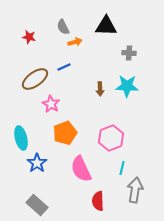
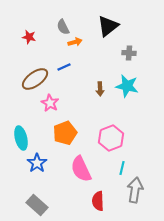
black triangle: moved 2 px right; rotated 40 degrees counterclockwise
cyan star: rotated 10 degrees clockwise
pink star: moved 1 px left, 1 px up
